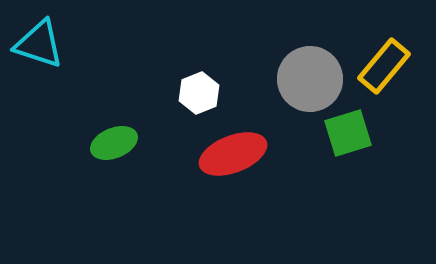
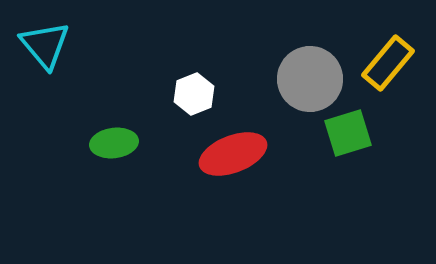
cyan triangle: moved 6 px right, 1 px down; rotated 32 degrees clockwise
yellow rectangle: moved 4 px right, 3 px up
white hexagon: moved 5 px left, 1 px down
green ellipse: rotated 15 degrees clockwise
